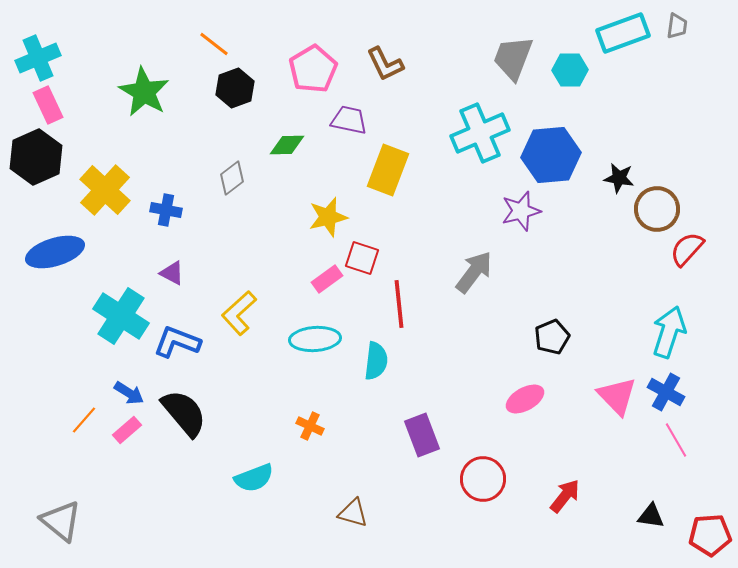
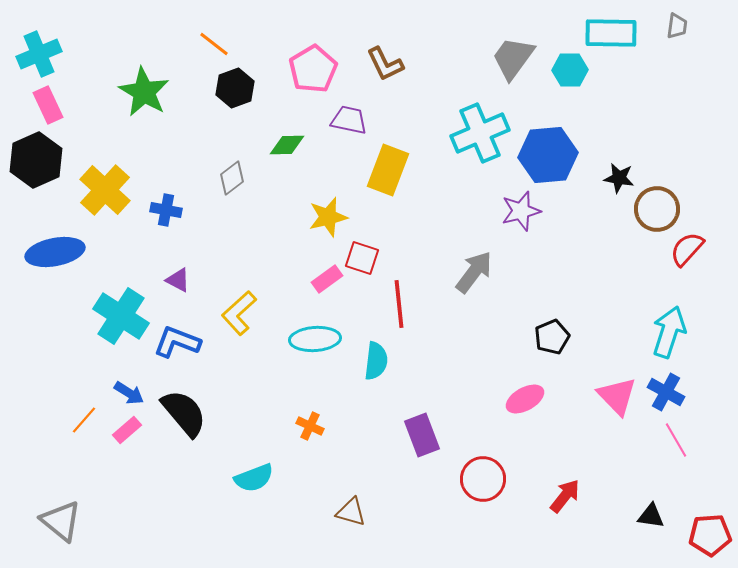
cyan rectangle at (623, 33): moved 12 px left; rotated 21 degrees clockwise
cyan cross at (38, 58): moved 1 px right, 4 px up
gray trapezoid at (513, 58): rotated 15 degrees clockwise
blue hexagon at (551, 155): moved 3 px left
black hexagon at (36, 157): moved 3 px down
blue ellipse at (55, 252): rotated 6 degrees clockwise
purple triangle at (172, 273): moved 6 px right, 7 px down
brown triangle at (353, 513): moved 2 px left, 1 px up
